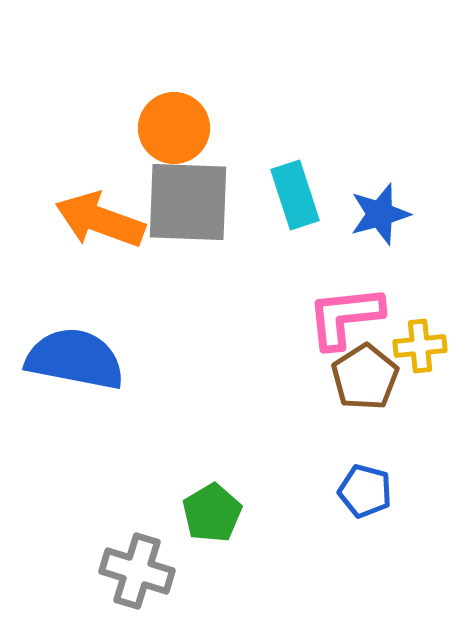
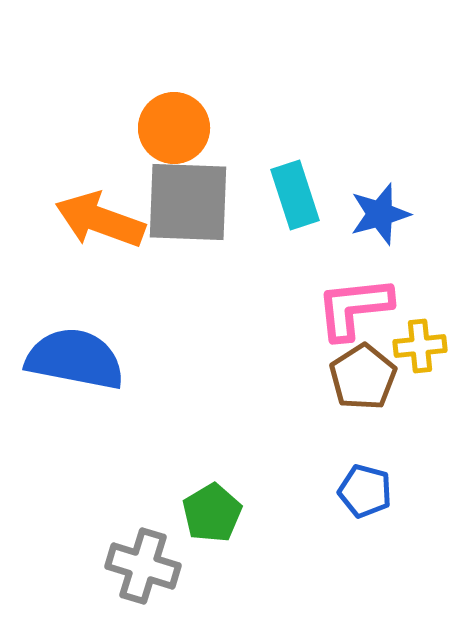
pink L-shape: moved 9 px right, 9 px up
brown pentagon: moved 2 px left
gray cross: moved 6 px right, 5 px up
